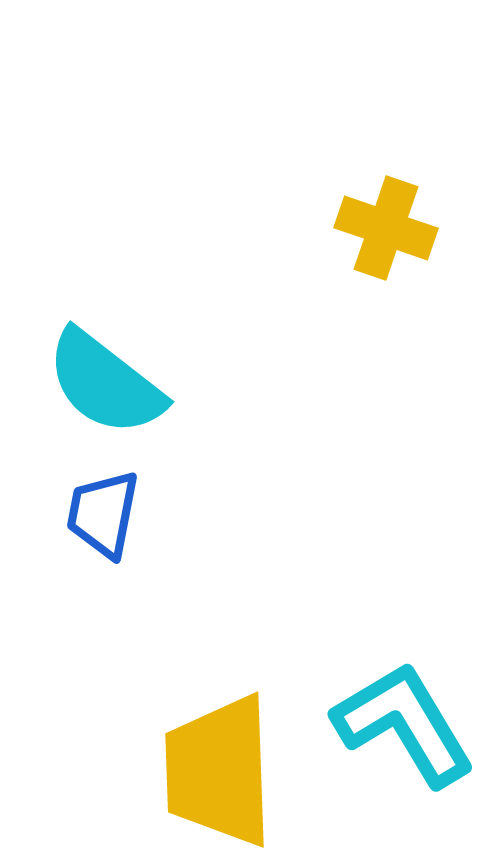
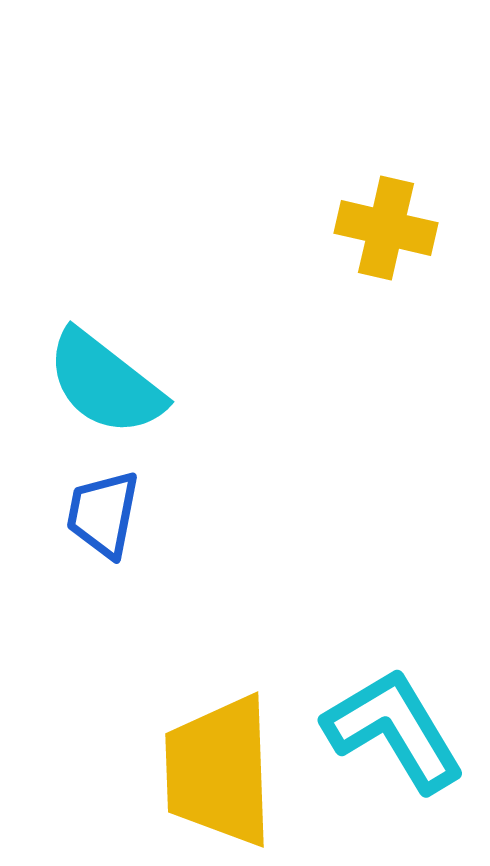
yellow cross: rotated 6 degrees counterclockwise
cyan L-shape: moved 10 px left, 6 px down
